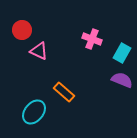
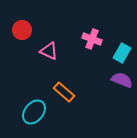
pink triangle: moved 10 px right
